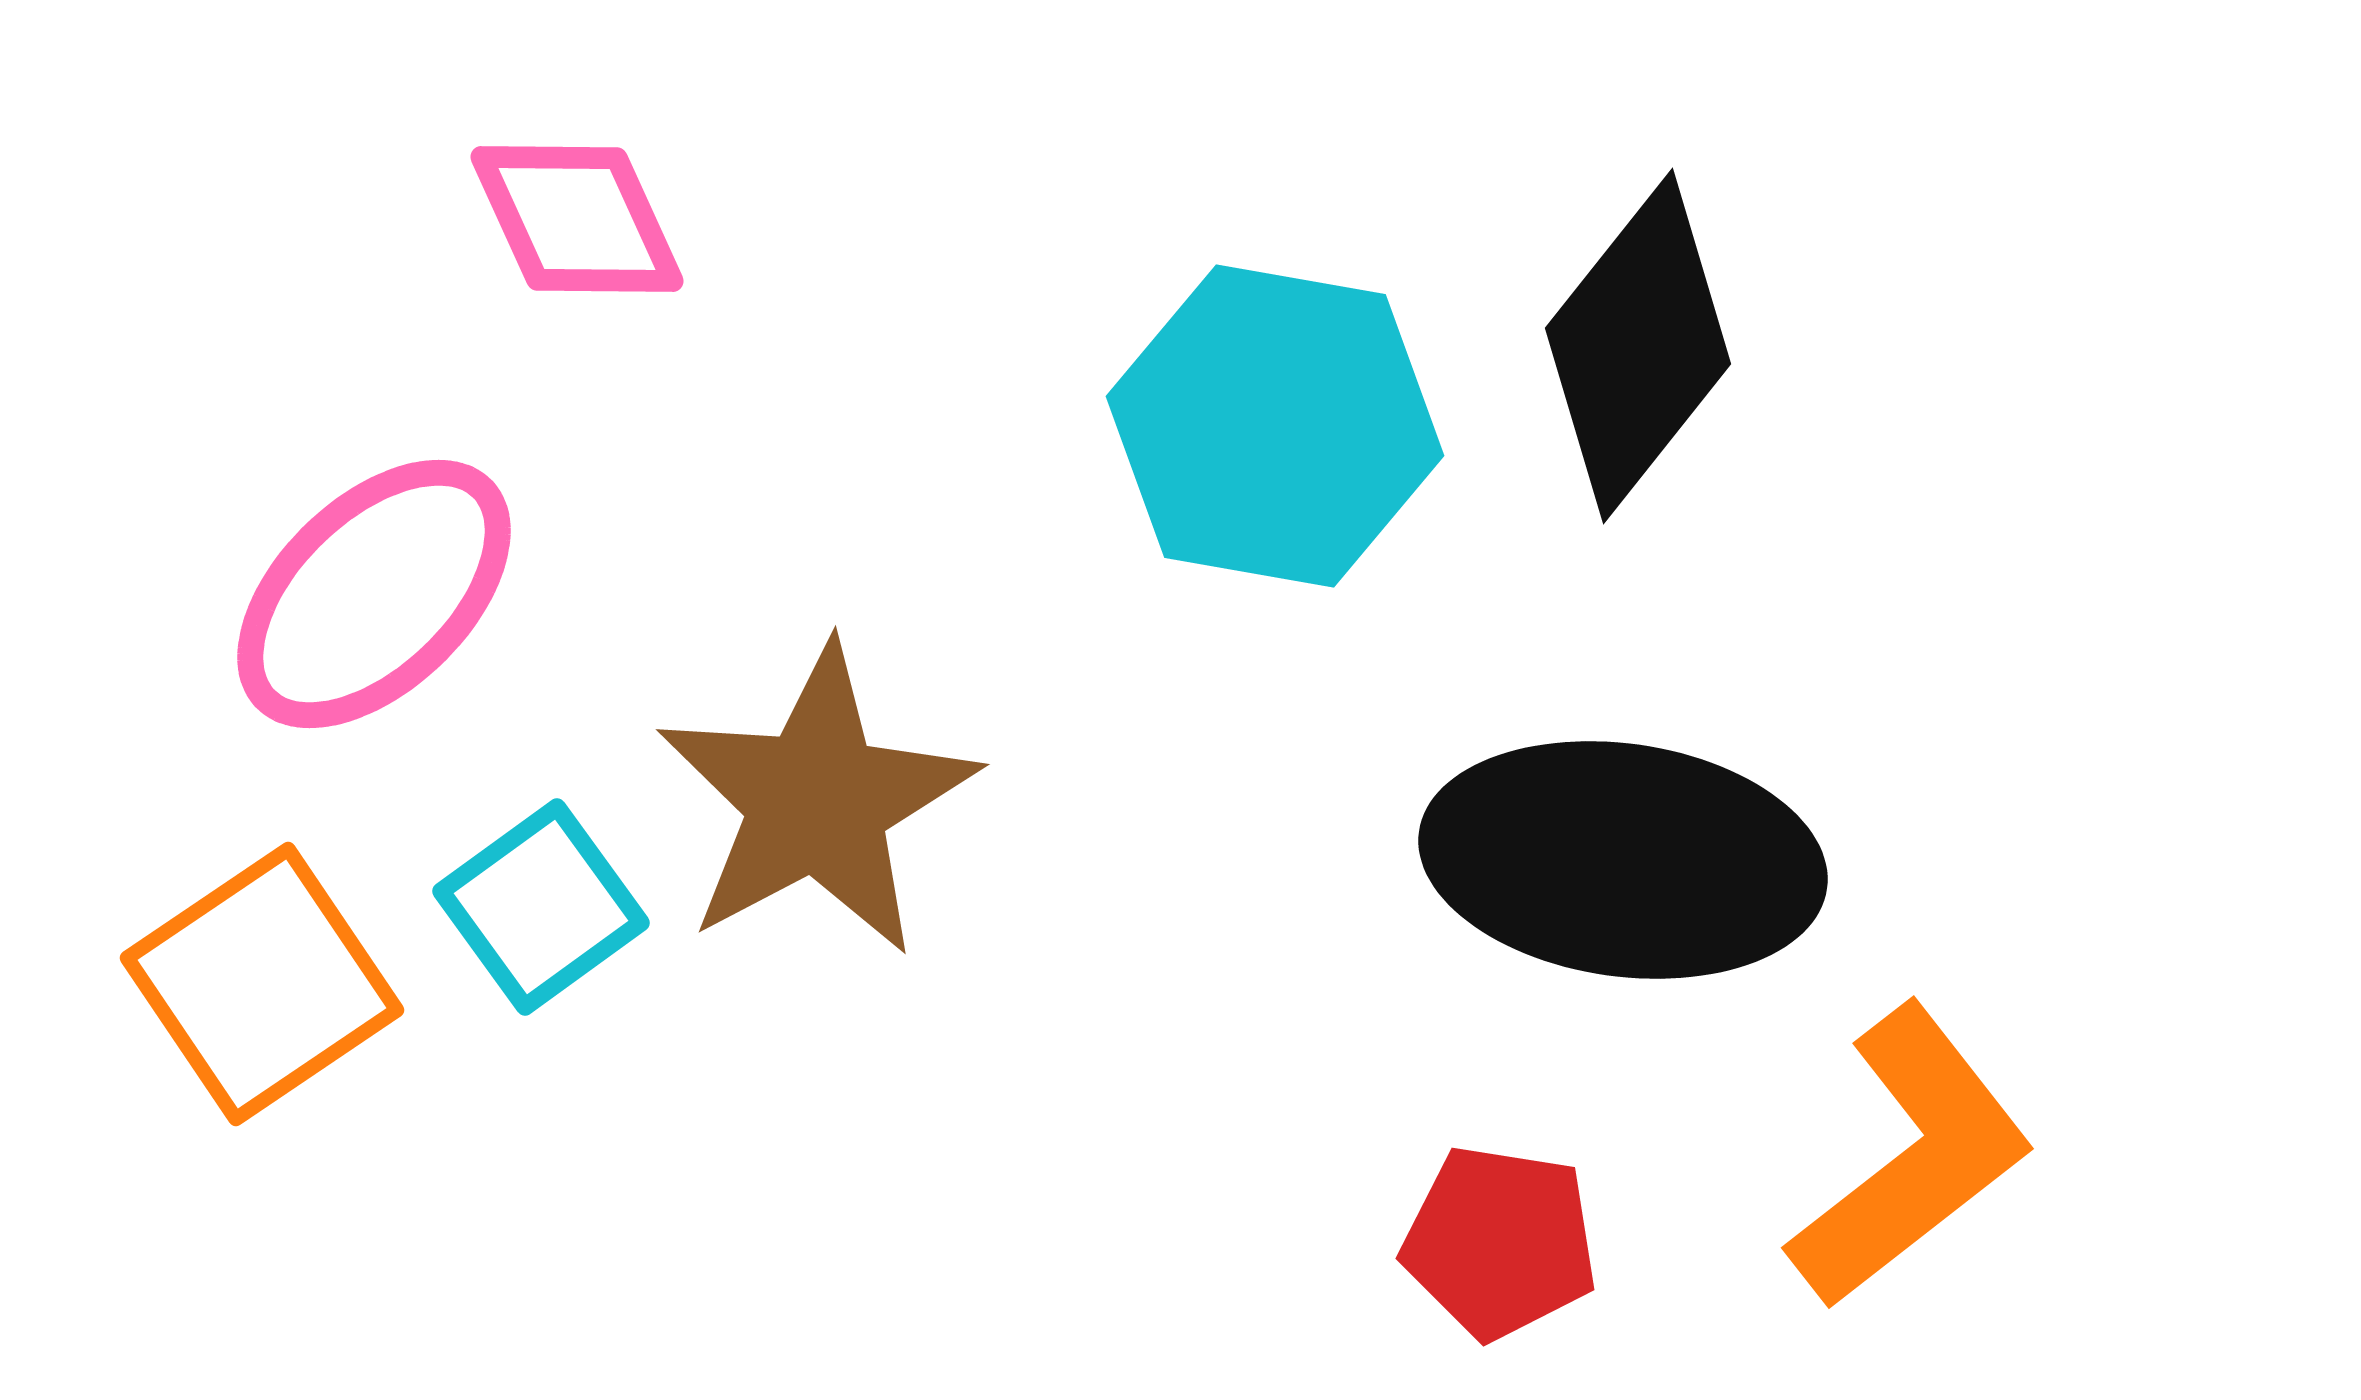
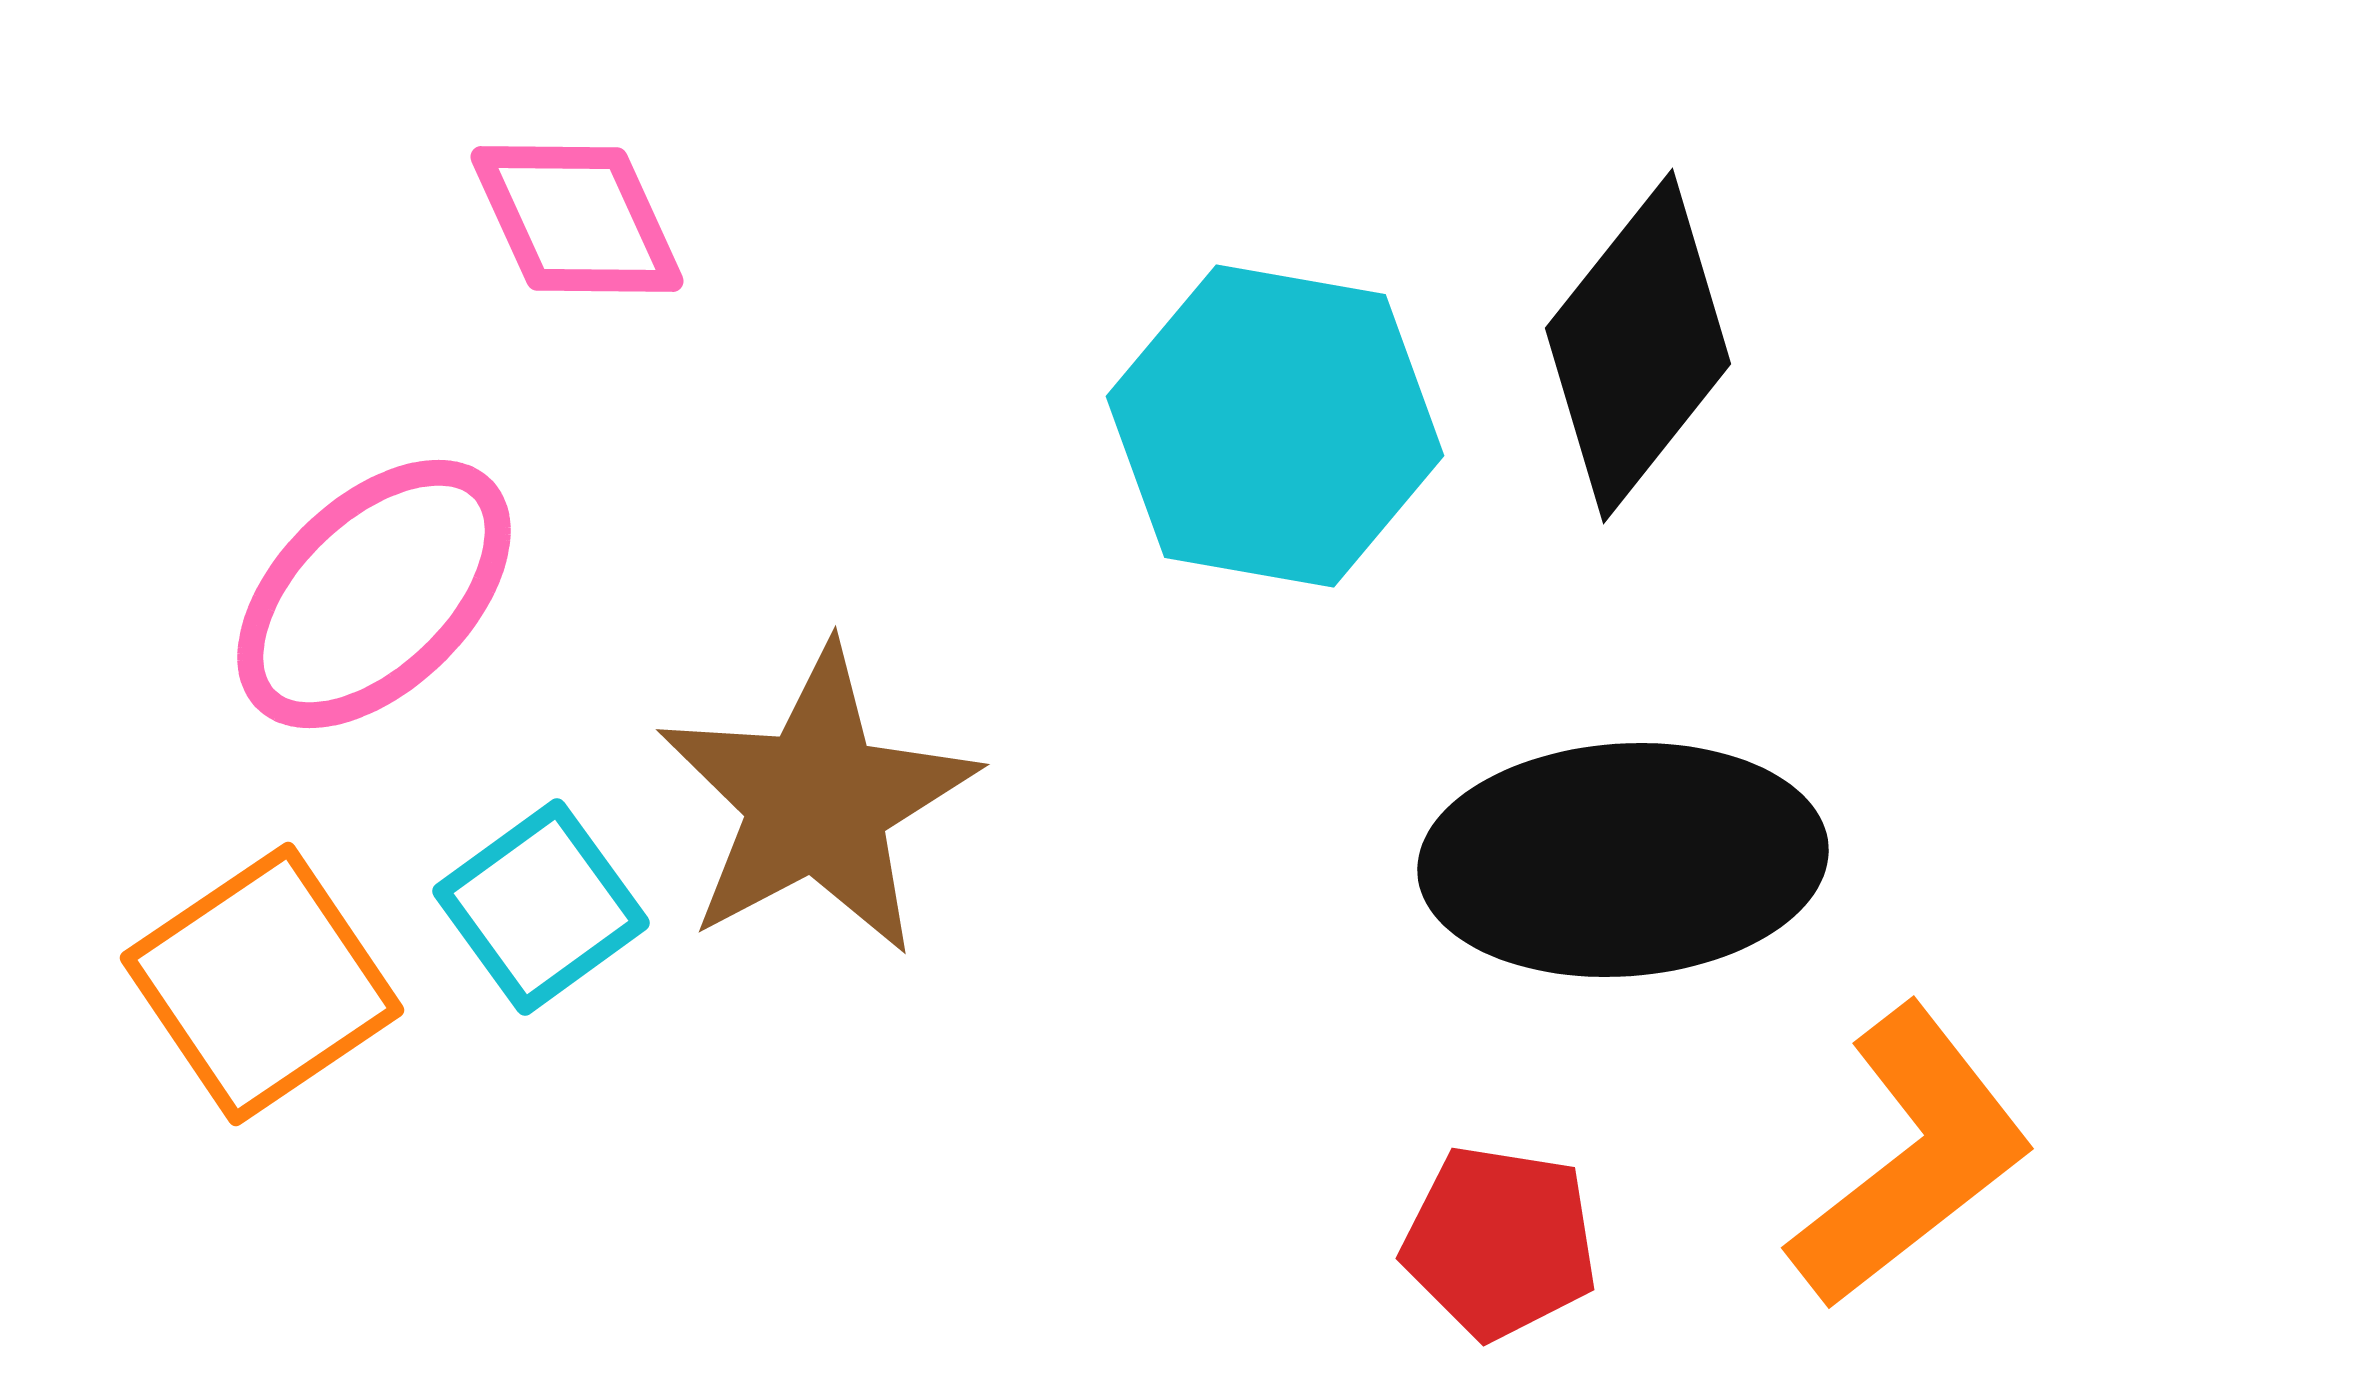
black ellipse: rotated 12 degrees counterclockwise
